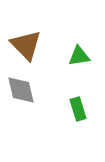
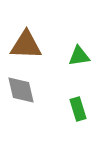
brown triangle: rotated 44 degrees counterclockwise
